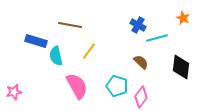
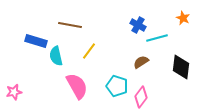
brown semicircle: rotated 77 degrees counterclockwise
